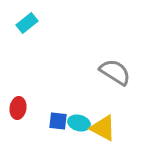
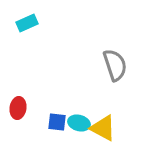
cyan rectangle: rotated 15 degrees clockwise
gray semicircle: moved 7 px up; rotated 40 degrees clockwise
blue square: moved 1 px left, 1 px down
